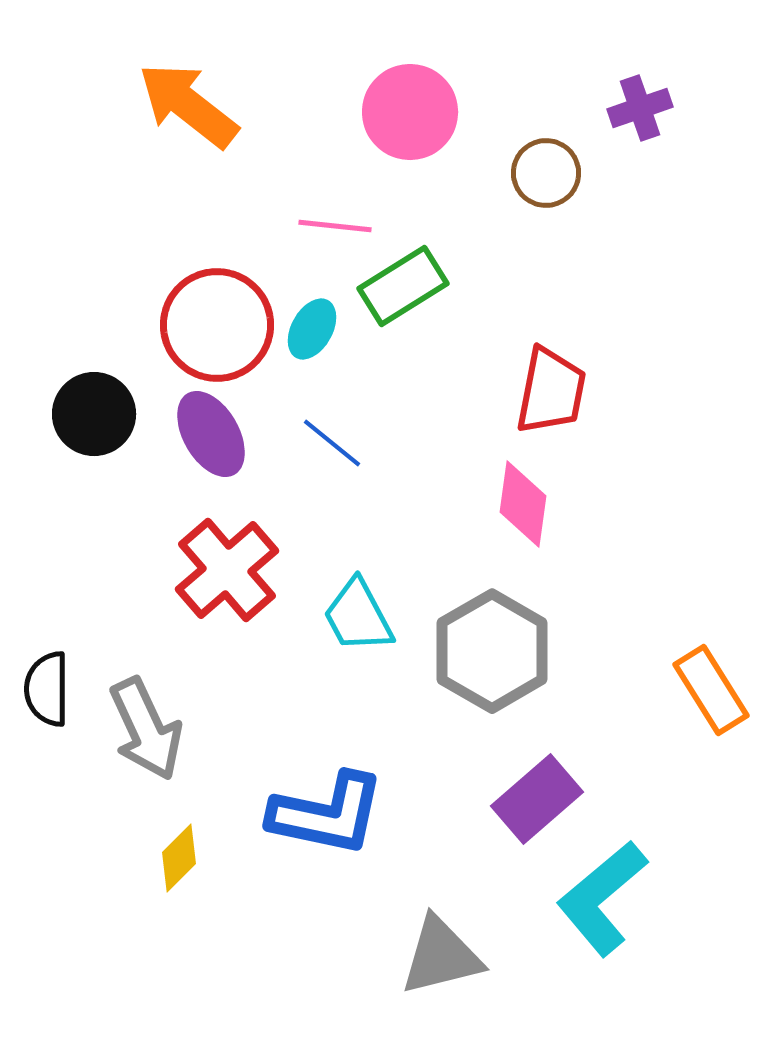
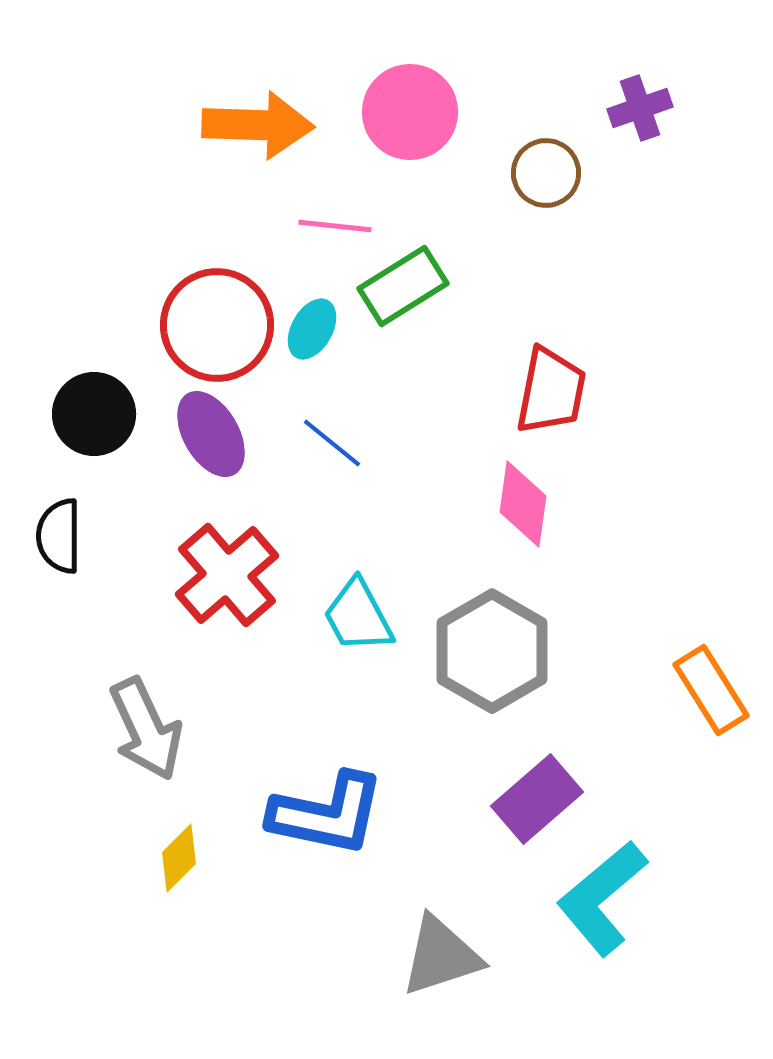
orange arrow: moved 70 px right, 20 px down; rotated 144 degrees clockwise
red cross: moved 5 px down
black semicircle: moved 12 px right, 153 px up
gray triangle: rotated 4 degrees counterclockwise
